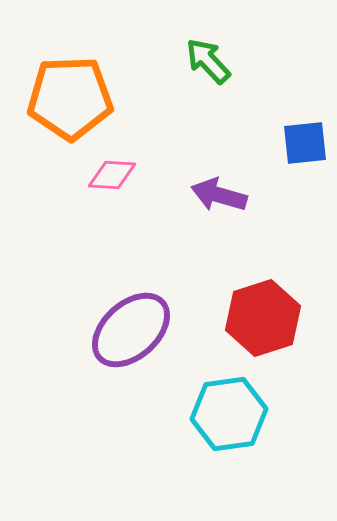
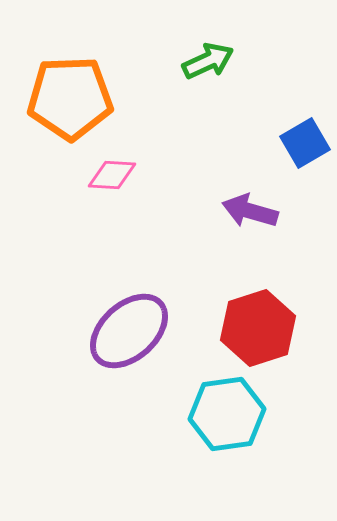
green arrow: rotated 108 degrees clockwise
blue square: rotated 24 degrees counterclockwise
purple arrow: moved 31 px right, 16 px down
red hexagon: moved 5 px left, 10 px down
purple ellipse: moved 2 px left, 1 px down
cyan hexagon: moved 2 px left
